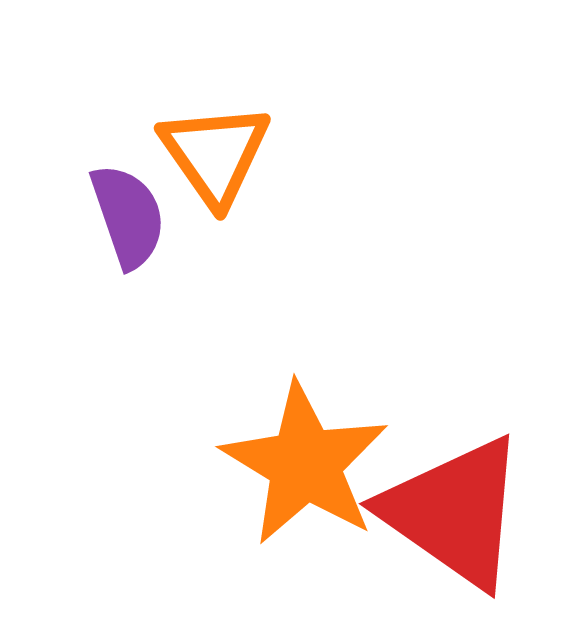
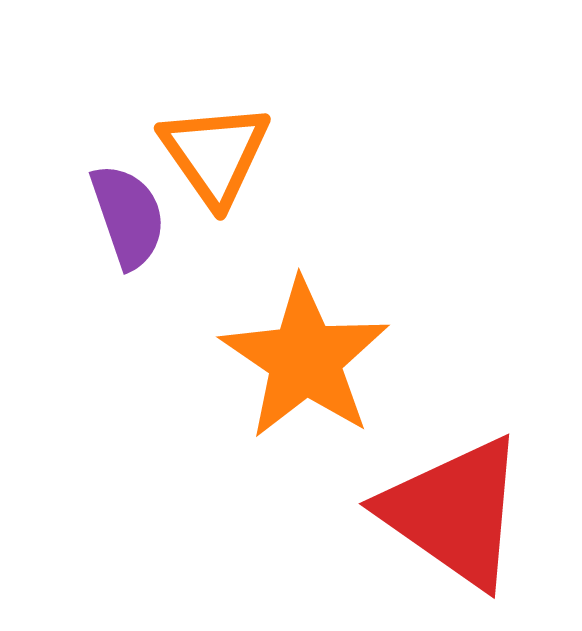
orange star: moved 105 px up; rotated 3 degrees clockwise
